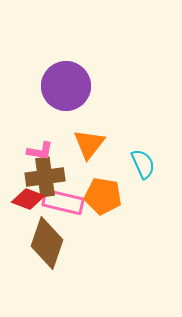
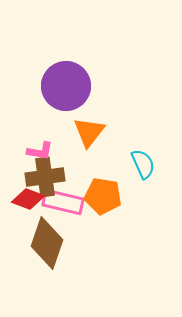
orange triangle: moved 12 px up
